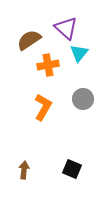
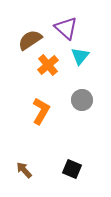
brown semicircle: moved 1 px right
cyan triangle: moved 1 px right, 3 px down
orange cross: rotated 30 degrees counterclockwise
gray circle: moved 1 px left, 1 px down
orange L-shape: moved 2 px left, 4 px down
brown arrow: rotated 48 degrees counterclockwise
